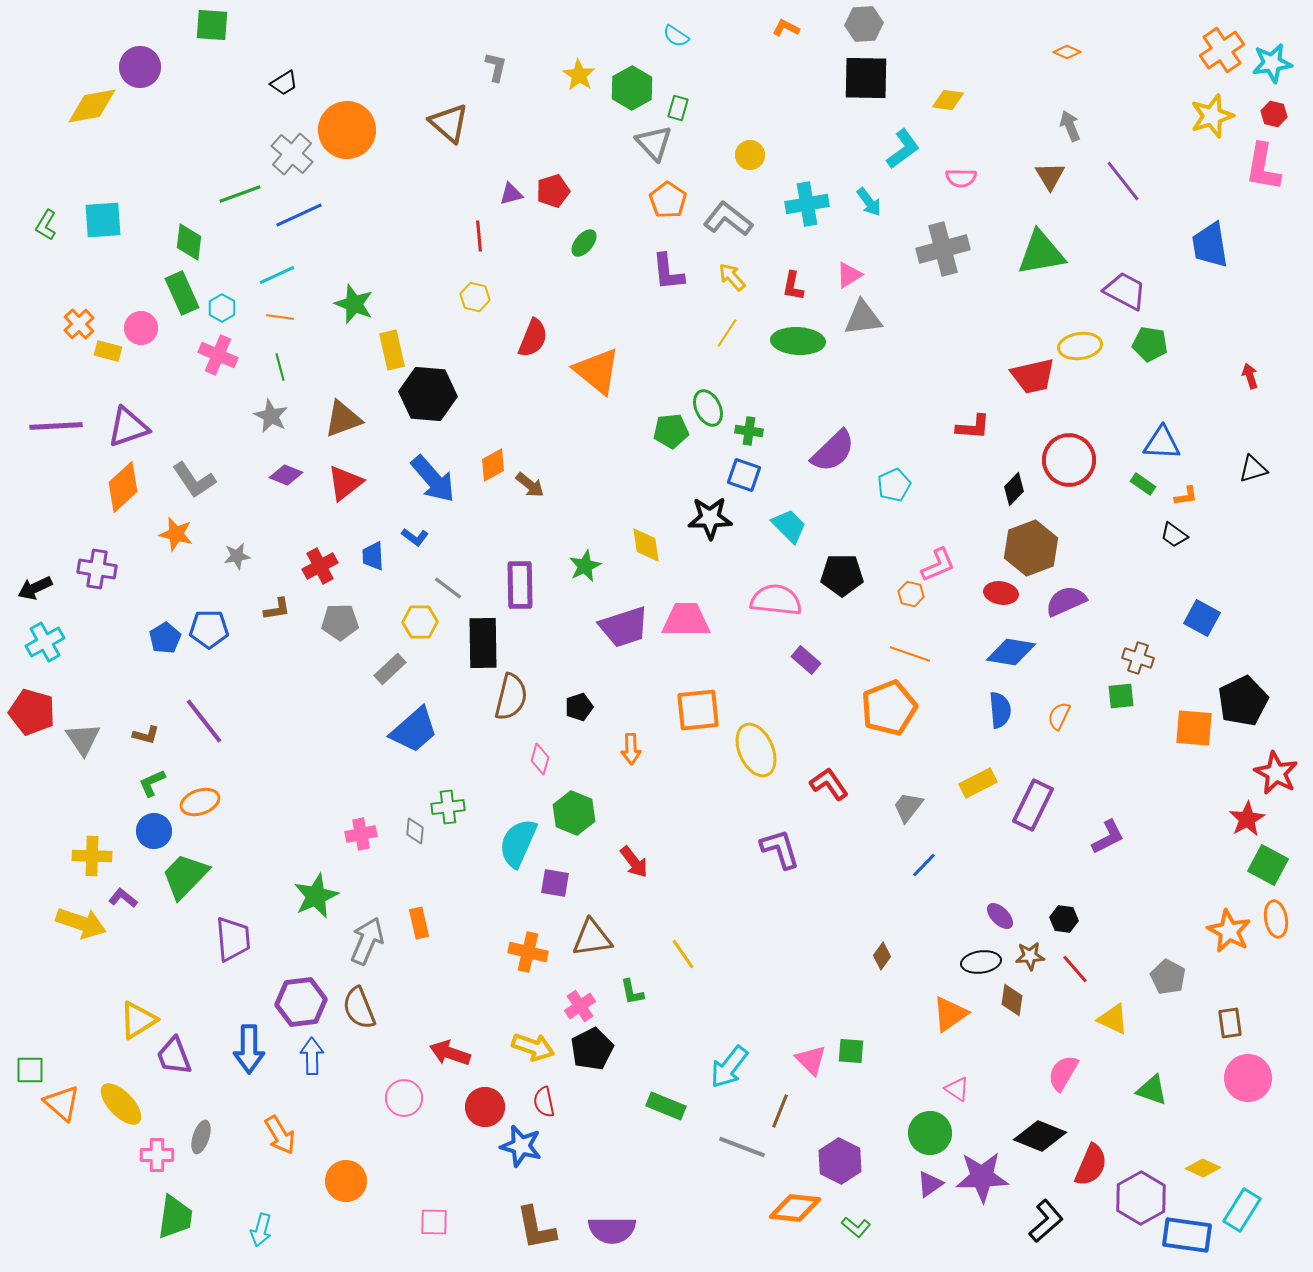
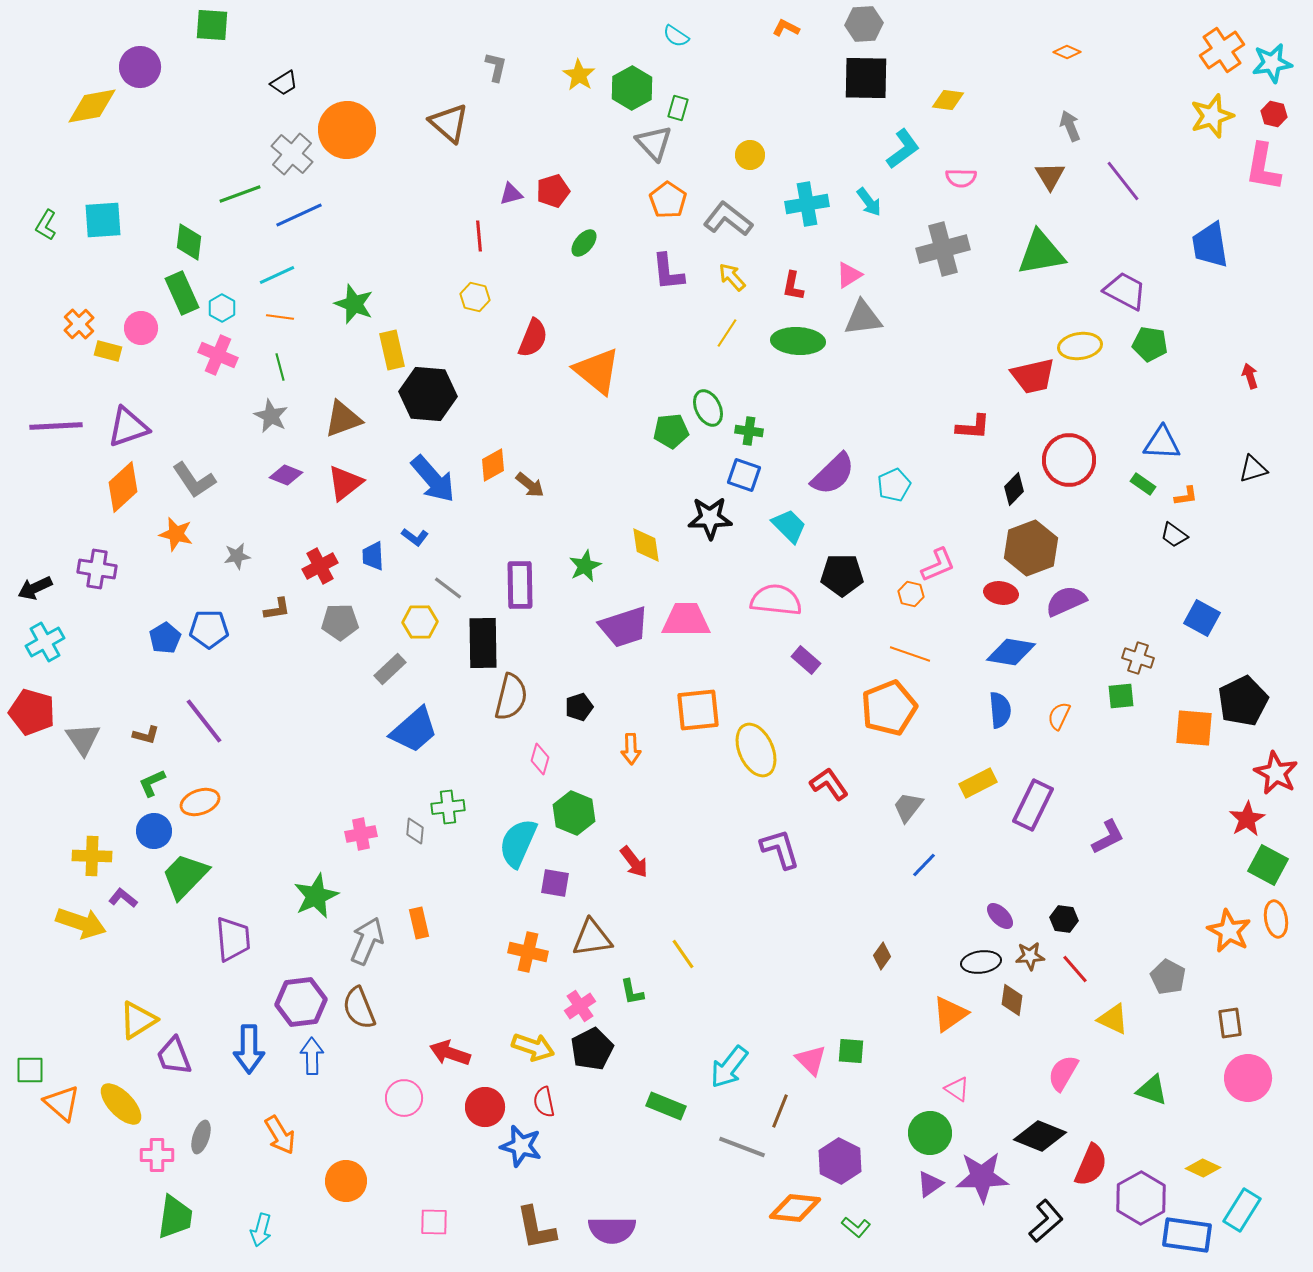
purple semicircle at (833, 451): moved 23 px down
